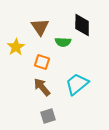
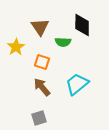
gray square: moved 9 px left, 2 px down
